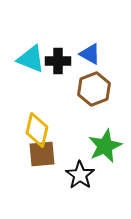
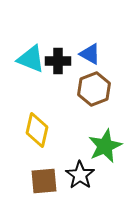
brown square: moved 2 px right, 27 px down
